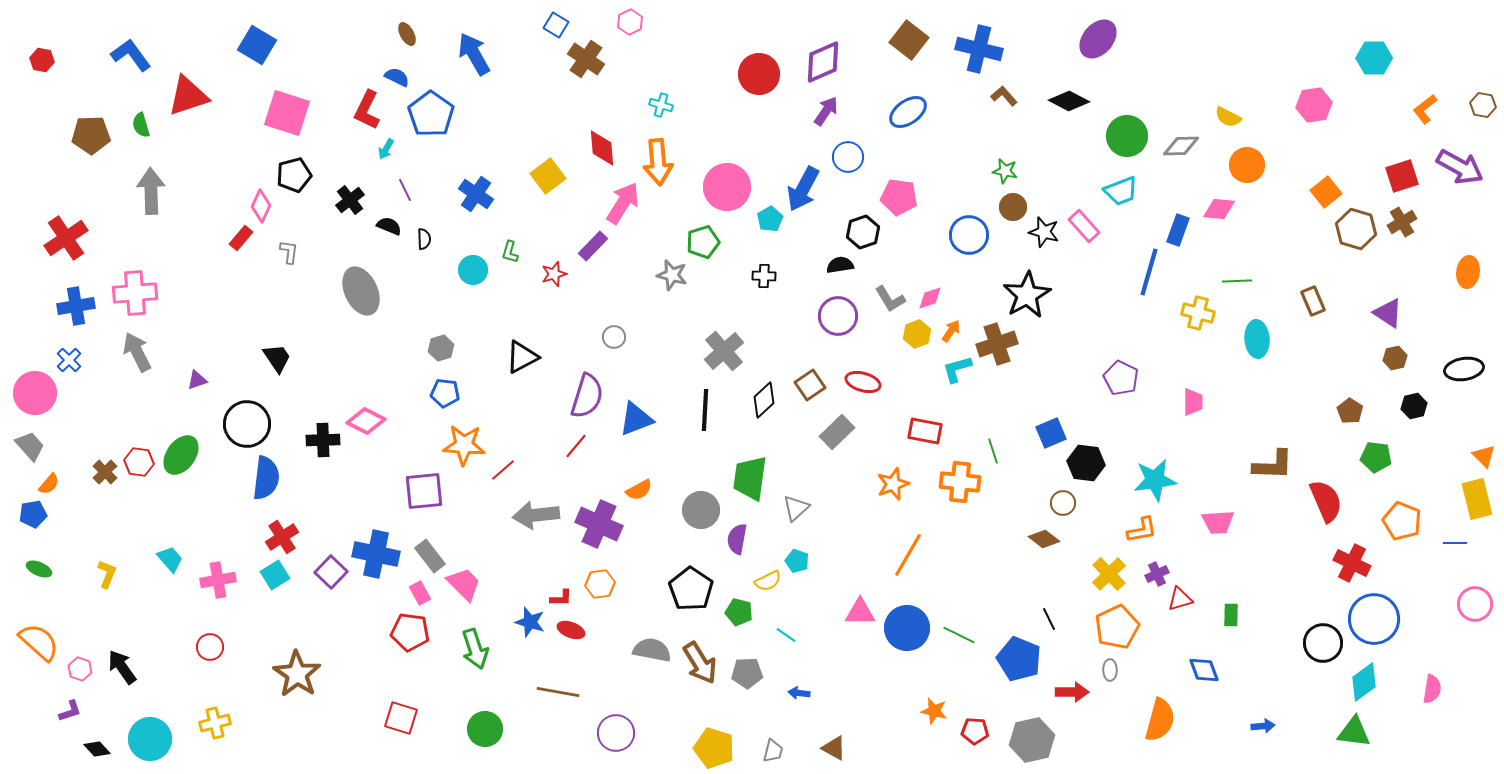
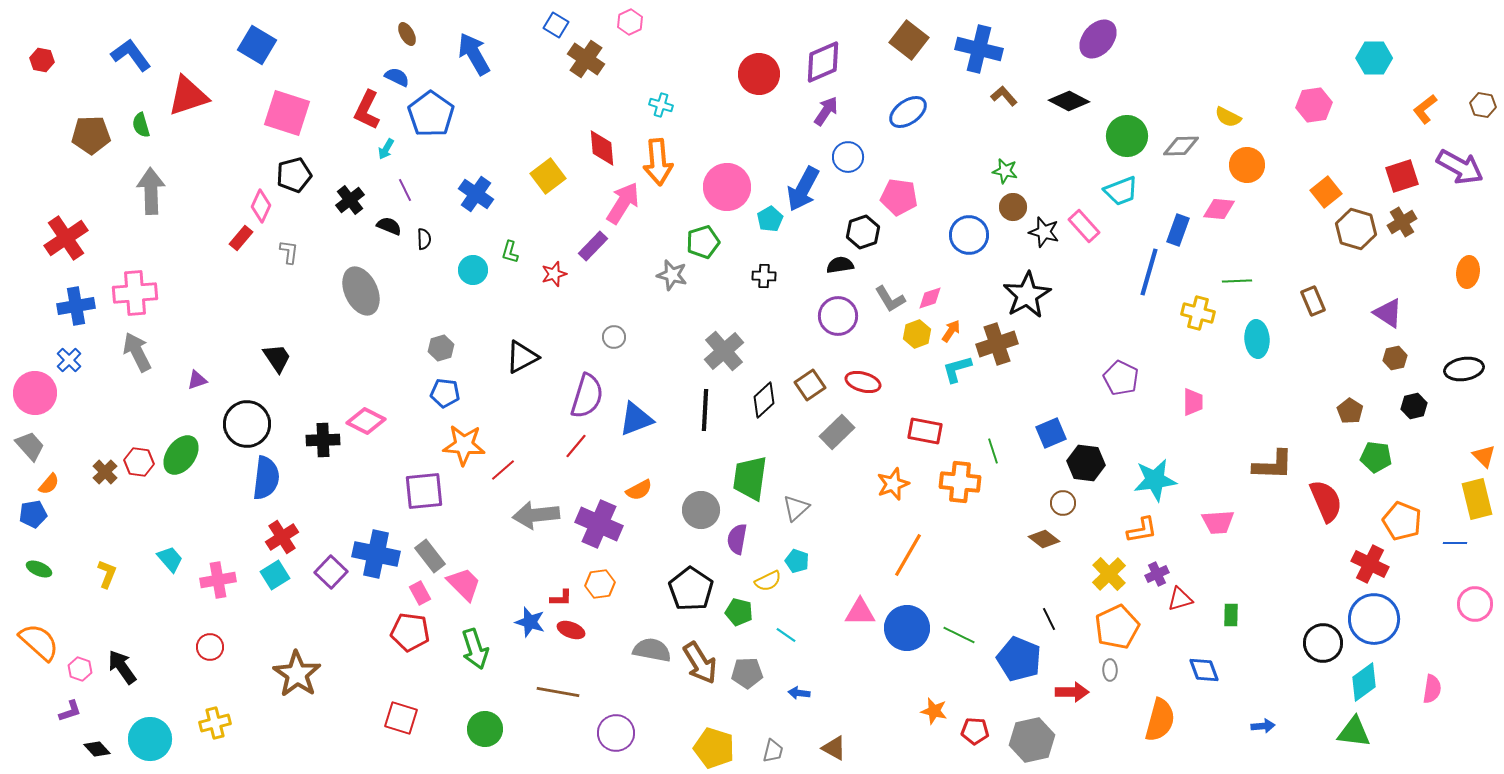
red cross at (1352, 563): moved 18 px right, 1 px down
